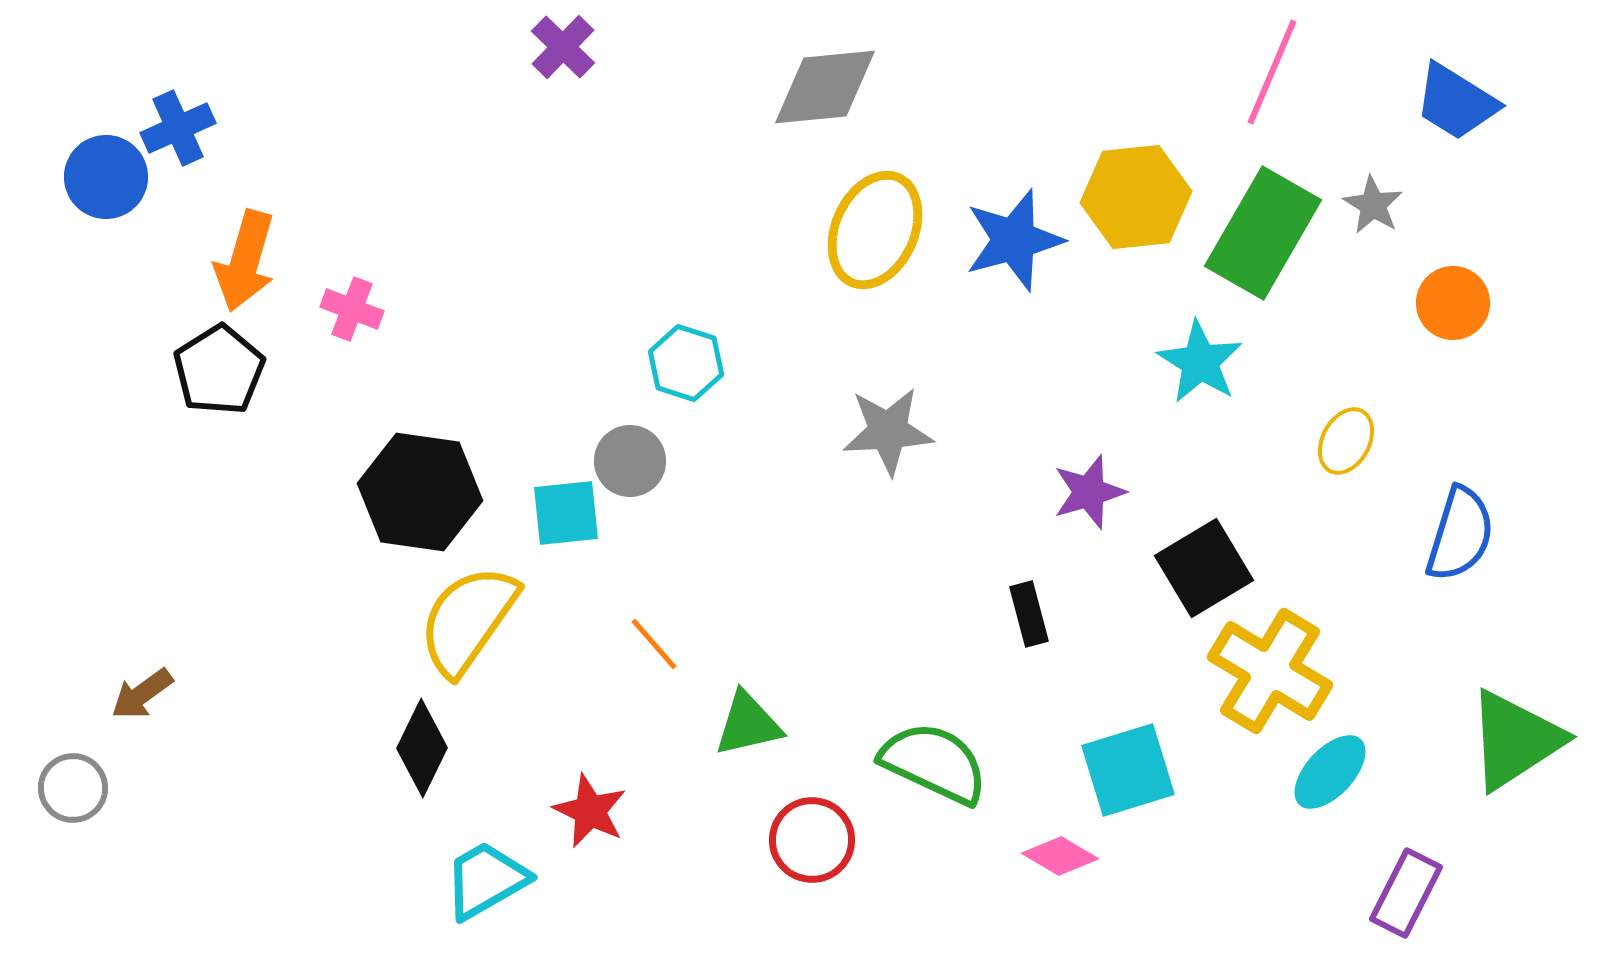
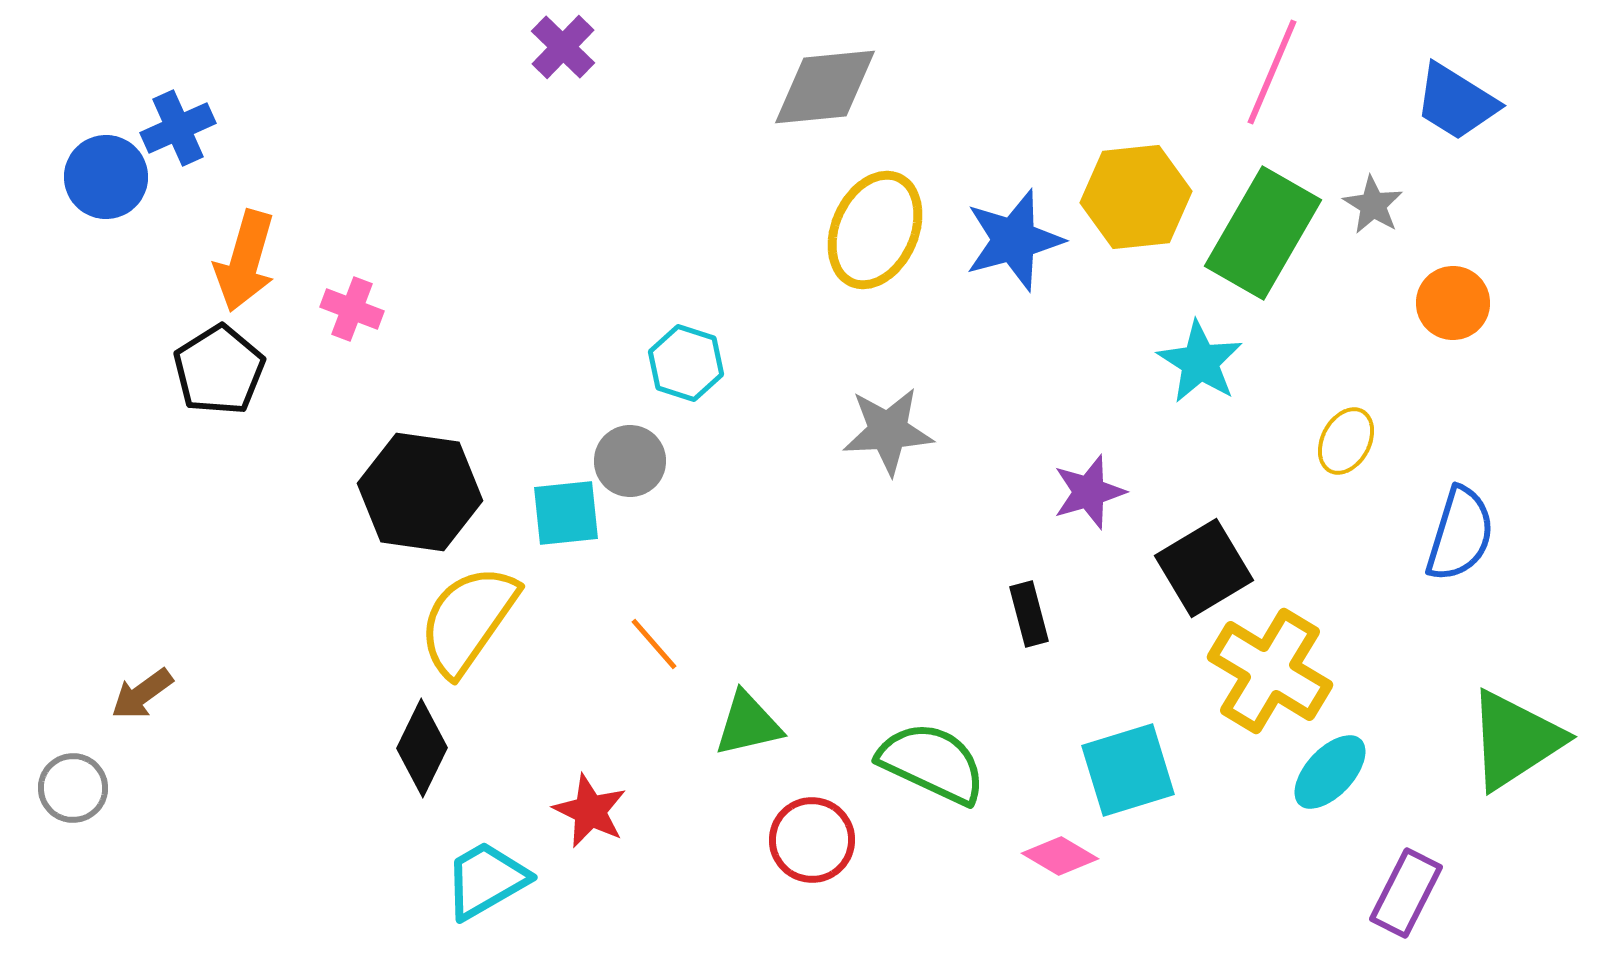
green semicircle at (934, 763): moved 2 px left
